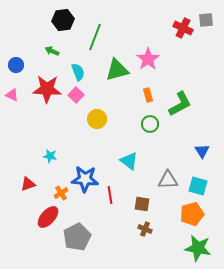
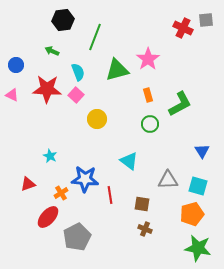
cyan star: rotated 16 degrees clockwise
